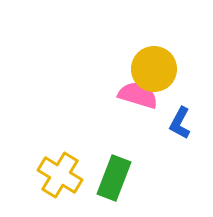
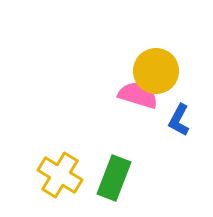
yellow circle: moved 2 px right, 2 px down
blue L-shape: moved 1 px left, 3 px up
